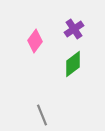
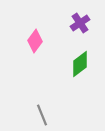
purple cross: moved 6 px right, 6 px up
green diamond: moved 7 px right
